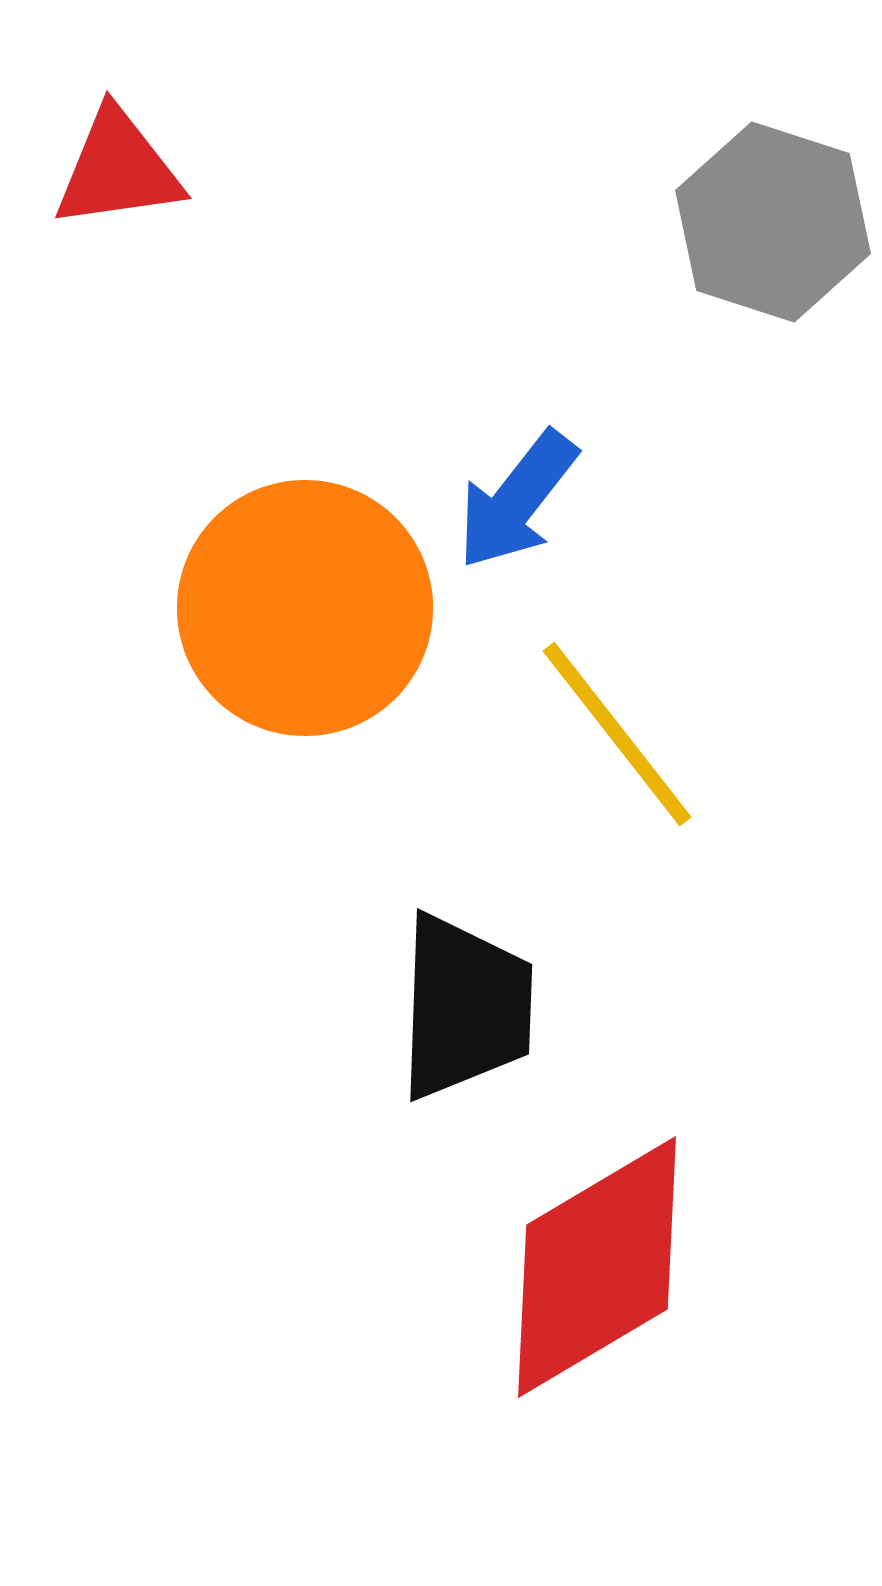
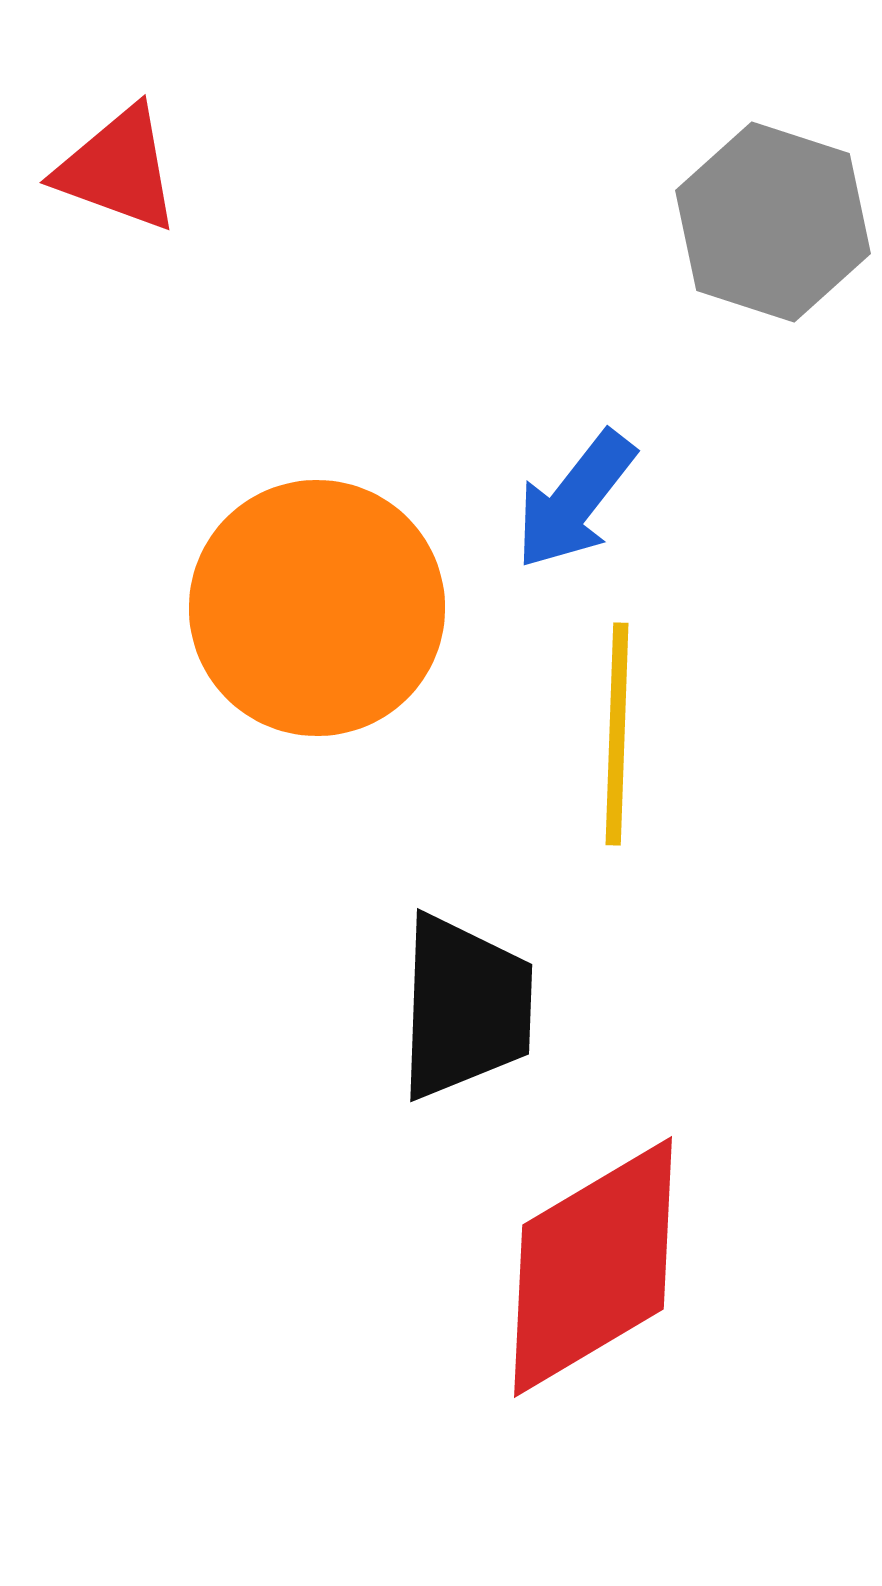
red triangle: rotated 28 degrees clockwise
blue arrow: moved 58 px right
orange circle: moved 12 px right
yellow line: rotated 40 degrees clockwise
red diamond: moved 4 px left
